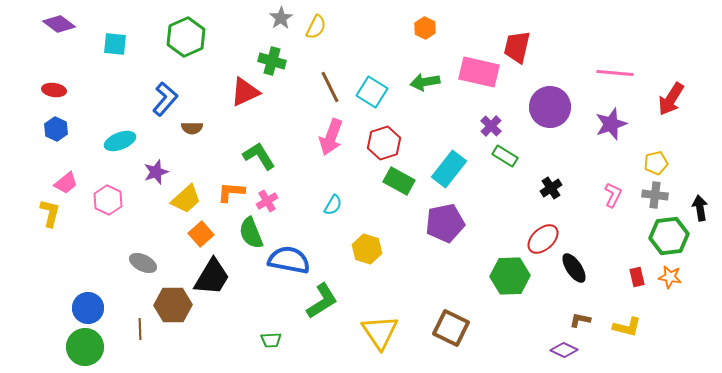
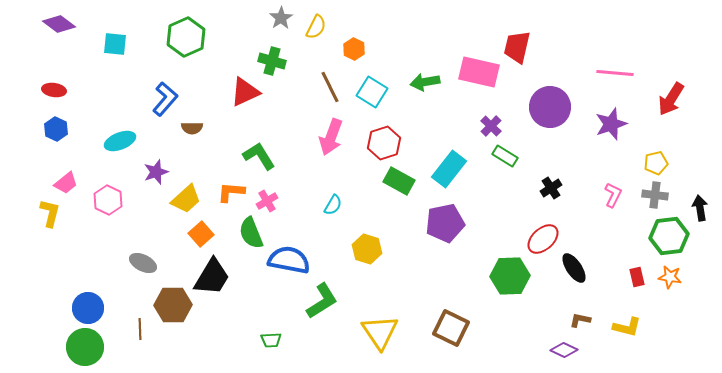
orange hexagon at (425, 28): moved 71 px left, 21 px down
